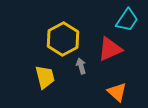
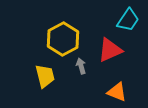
cyan trapezoid: moved 1 px right
red triangle: moved 1 px down
yellow trapezoid: moved 1 px up
orange triangle: rotated 20 degrees counterclockwise
